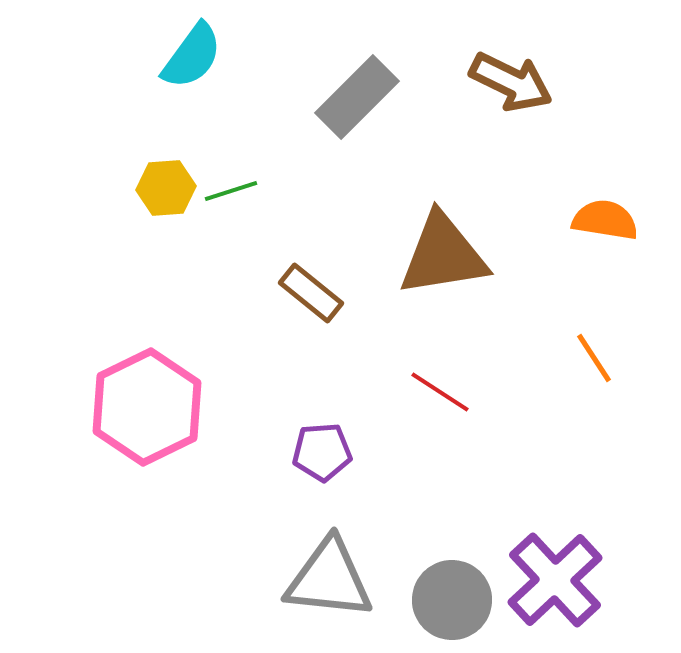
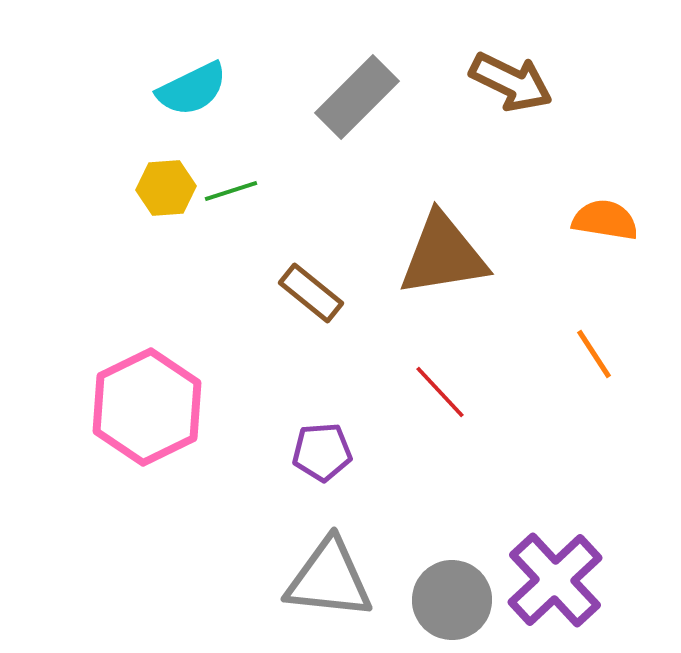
cyan semicircle: moved 33 px down; rotated 28 degrees clockwise
orange line: moved 4 px up
red line: rotated 14 degrees clockwise
